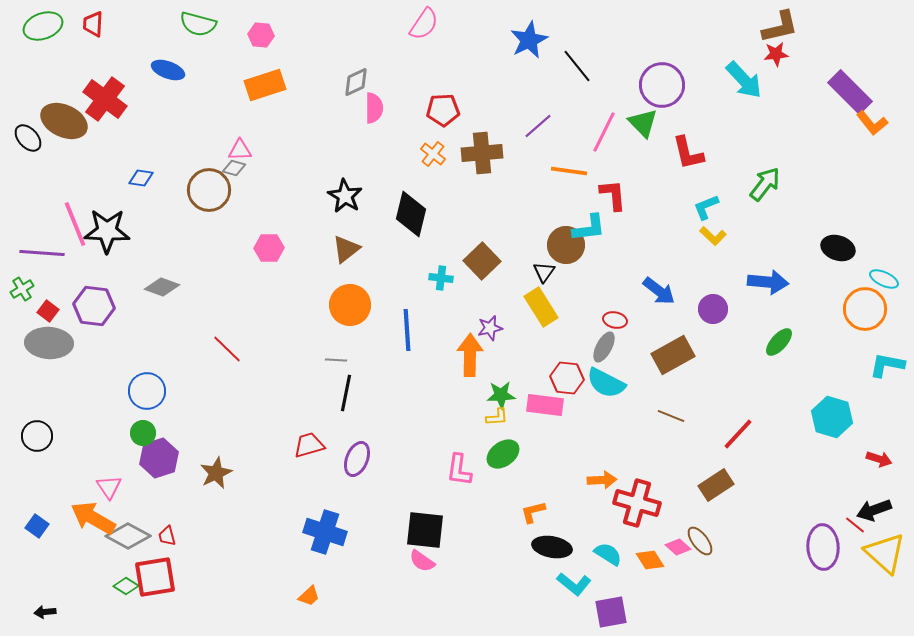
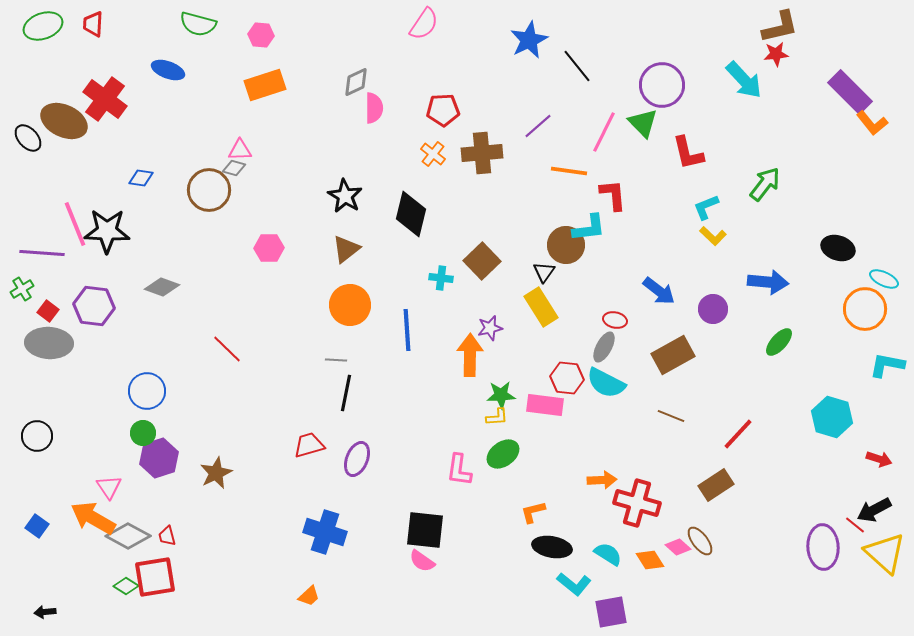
black arrow at (874, 510): rotated 8 degrees counterclockwise
